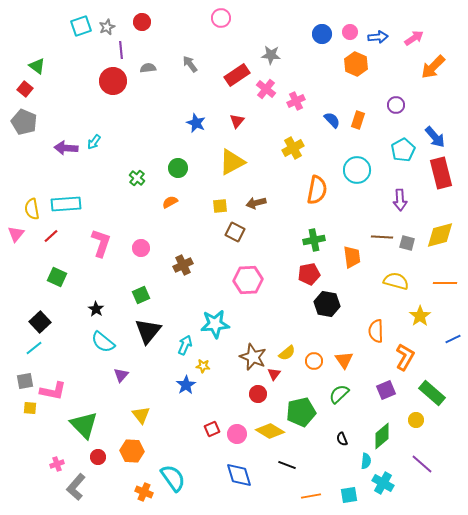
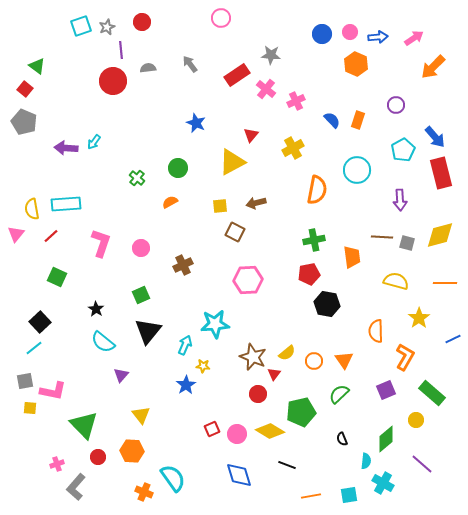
red triangle at (237, 121): moved 14 px right, 14 px down
yellow star at (420, 316): moved 1 px left, 2 px down
green diamond at (382, 436): moved 4 px right, 3 px down
